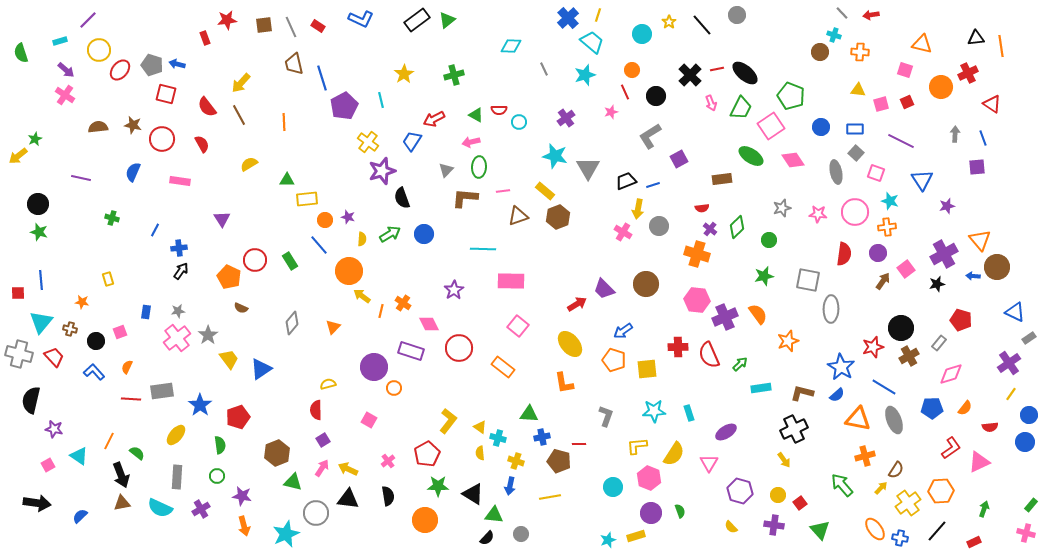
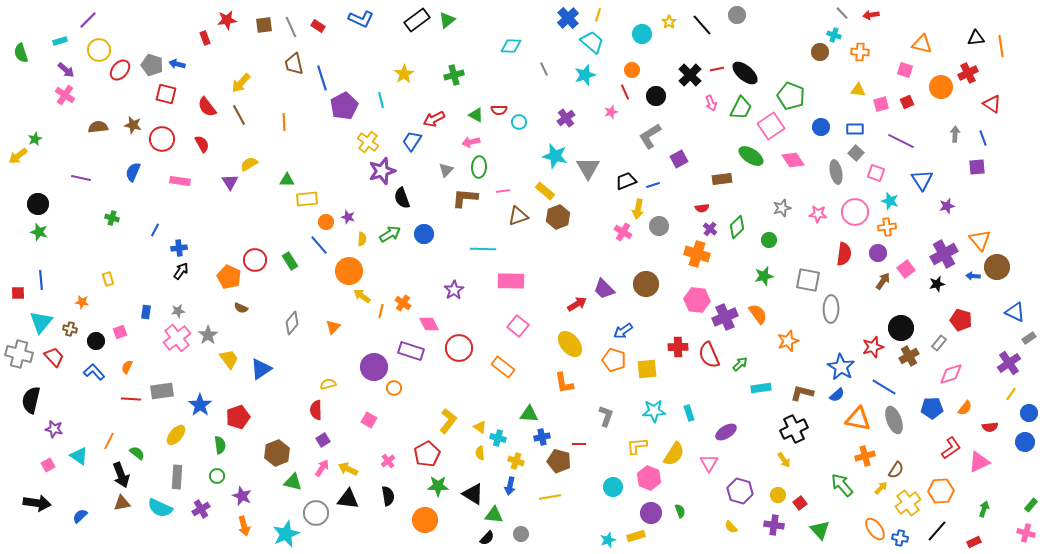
purple triangle at (222, 219): moved 8 px right, 37 px up
orange circle at (325, 220): moved 1 px right, 2 px down
blue circle at (1029, 415): moved 2 px up
purple star at (242, 496): rotated 12 degrees clockwise
